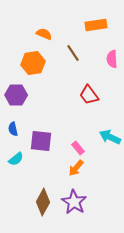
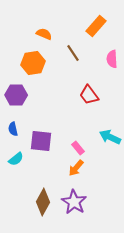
orange rectangle: moved 1 px down; rotated 40 degrees counterclockwise
